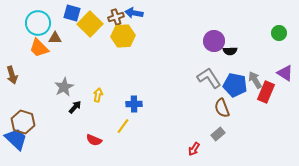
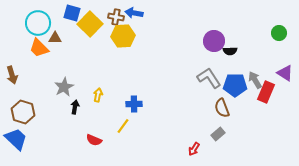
brown cross: rotated 28 degrees clockwise
blue pentagon: rotated 10 degrees counterclockwise
black arrow: rotated 32 degrees counterclockwise
brown hexagon: moved 10 px up
